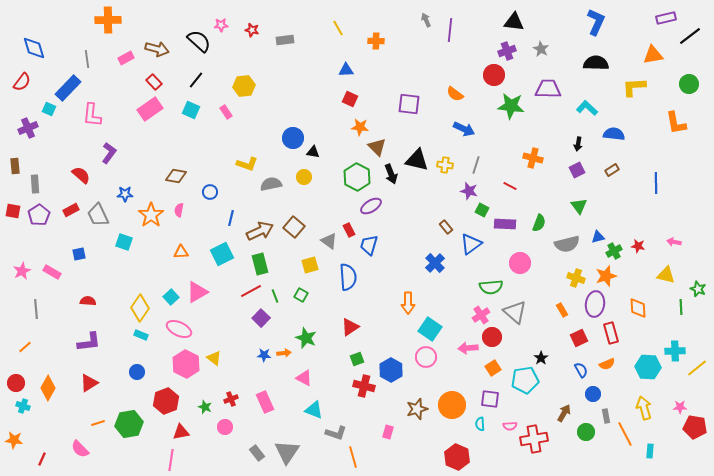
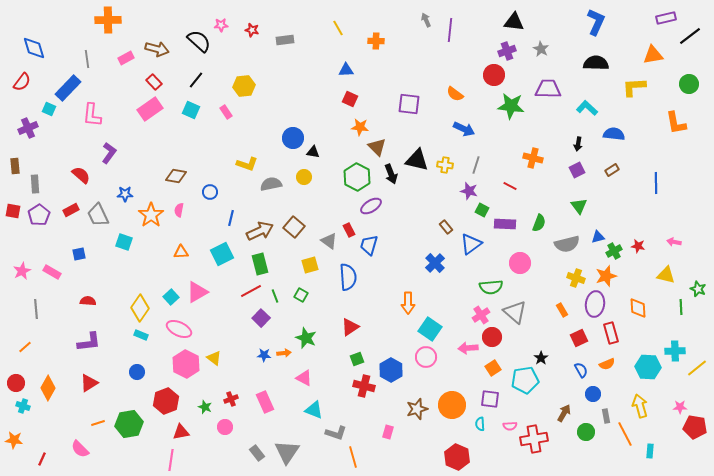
yellow arrow at (644, 408): moved 4 px left, 2 px up
